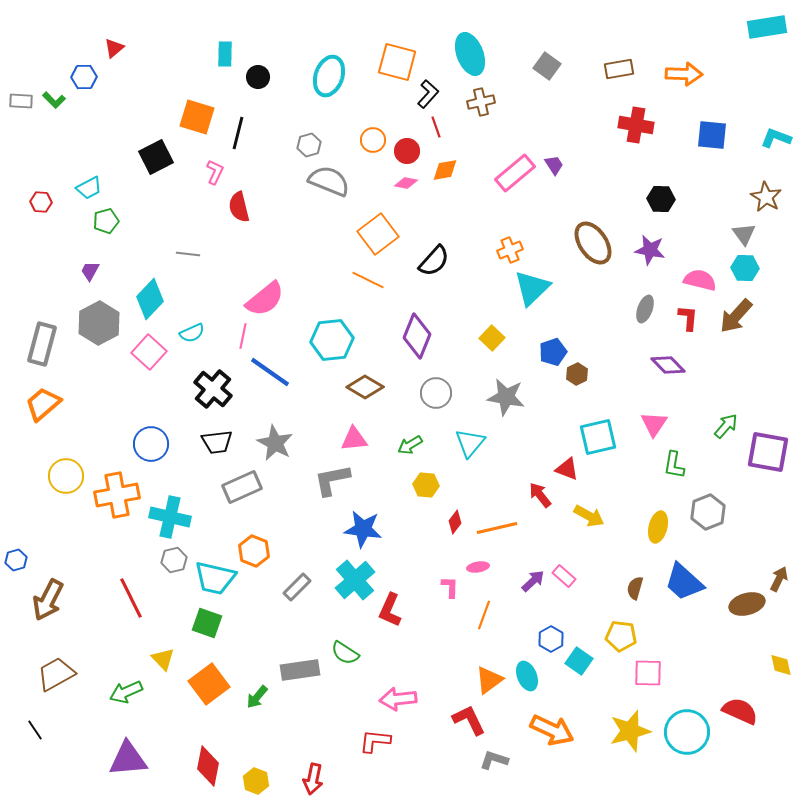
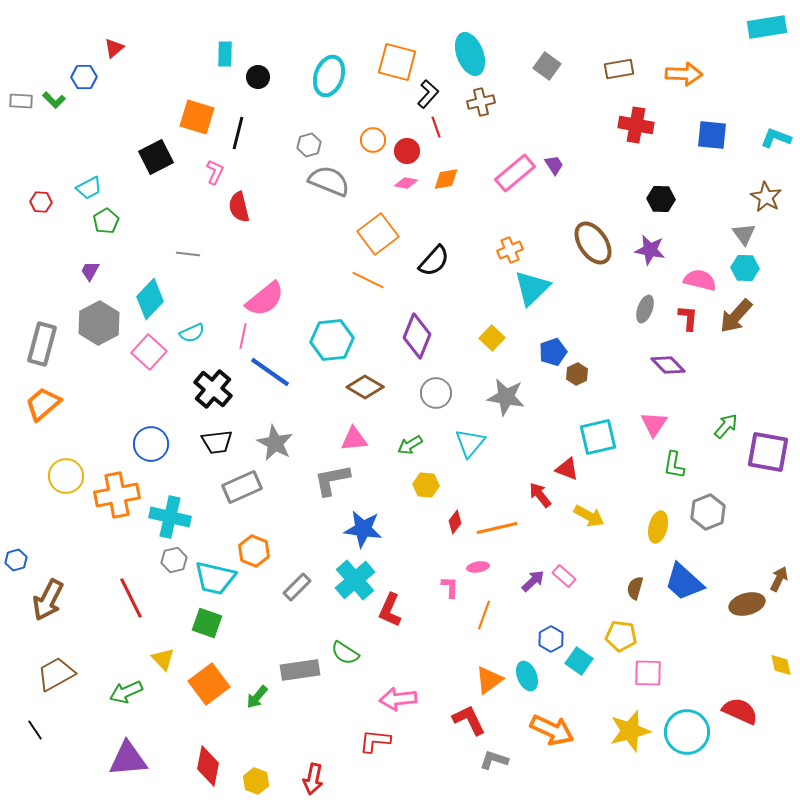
orange diamond at (445, 170): moved 1 px right, 9 px down
green pentagon at (106, 221): rotated 15 degrees counterclockwise
